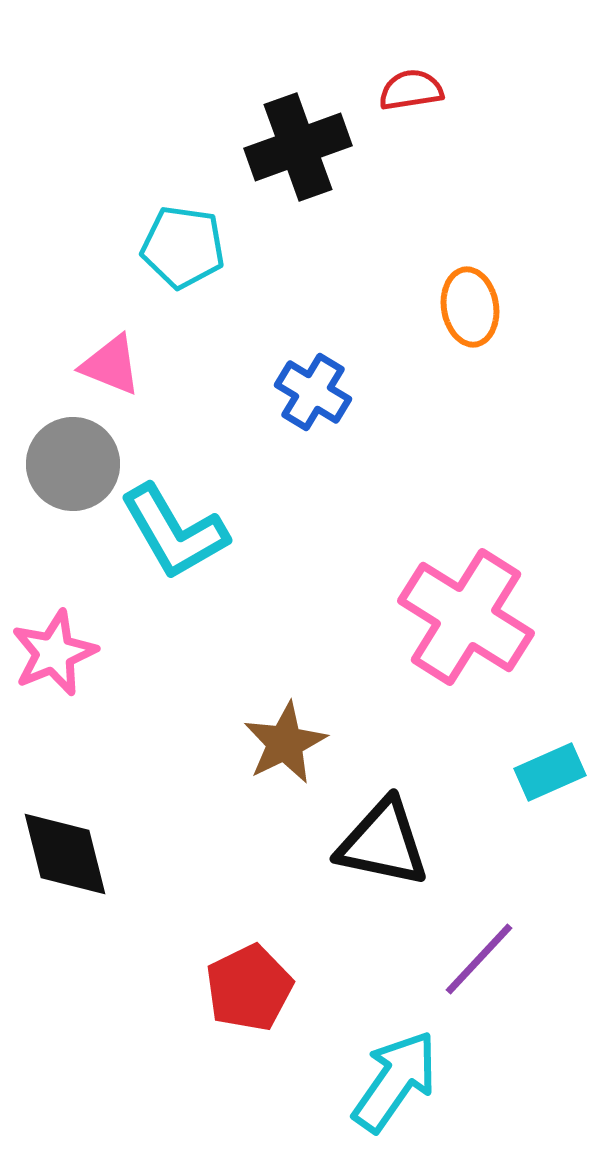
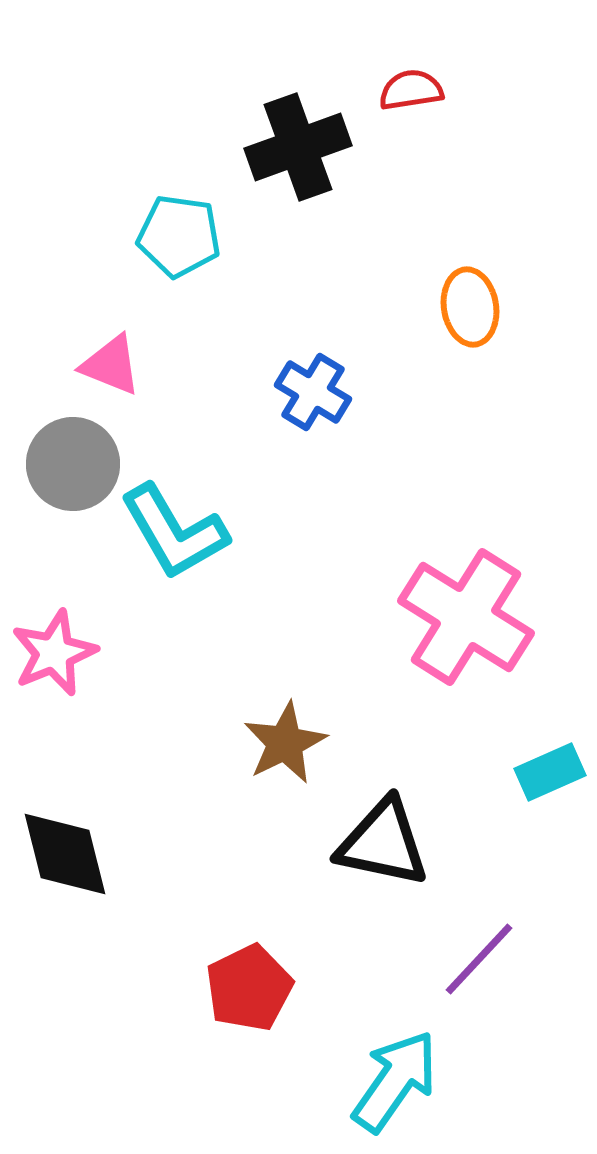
cyan pentagon: moved 4 px left, 11 px up
